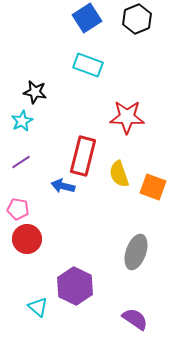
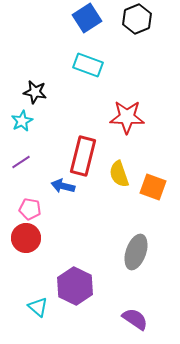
pink pentagon: moved 12 px right
red circle: moved 1 px left, 1 px up
